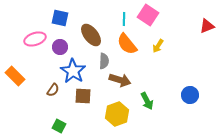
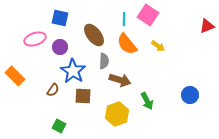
brown ellipse: moved 3 px right
yellow arrow: rotated 88 degrees counterclockwise
